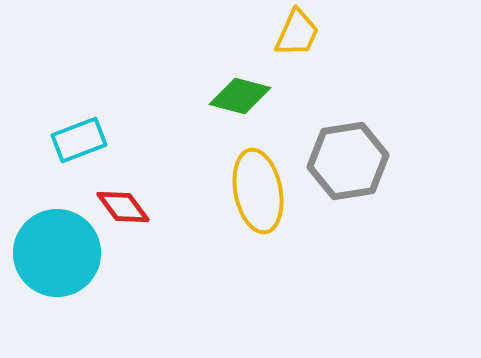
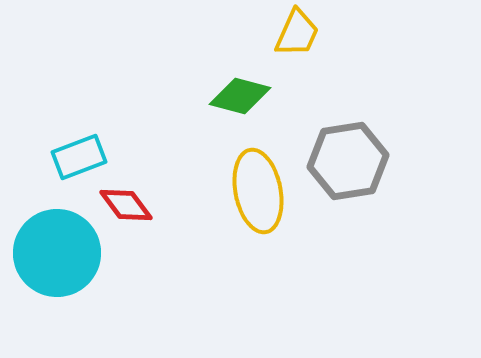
cyan rectangle: moved 17 px down
red diamond: moved 3 px right, 2 px up
